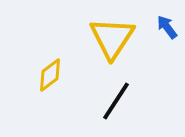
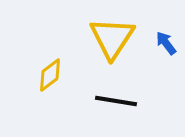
blue arrow: moved 1 px left, 16 px down
black line: rotated 66 degrees clockwise
